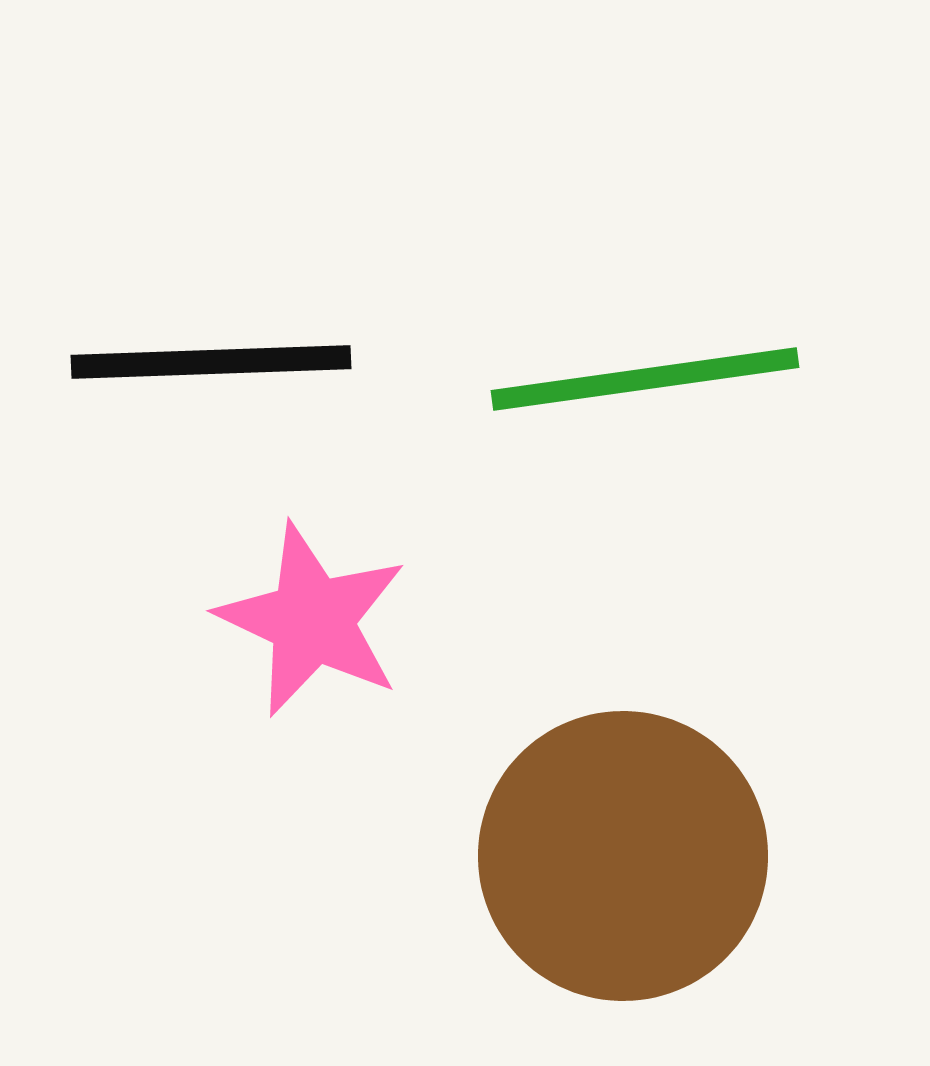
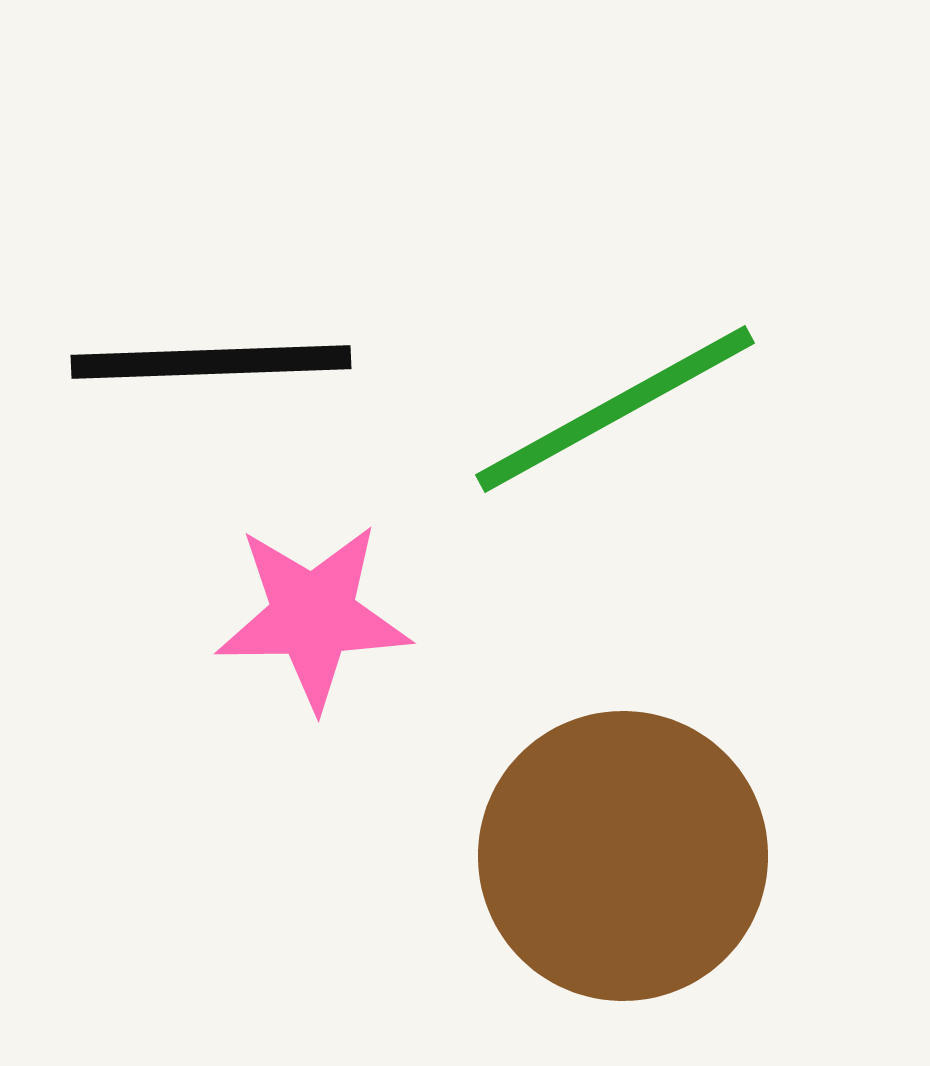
green line: moved 30 px left, 30 px down; rotated 21 degrees counterclockwise
pink star: moved 1 px right, 4 px up; rotated 26 degrees counterclockwise
